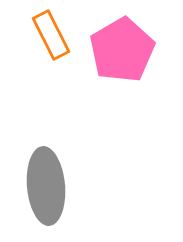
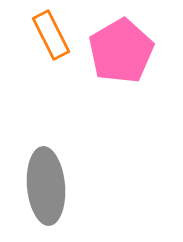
pink pentagon: moved 1 px left, 1 px down
